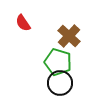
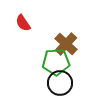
brown cross: moved 3 px left, 8 px down
green pentagon: moved 2 px left; rotated 20 degrees counterclockwise
